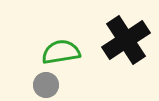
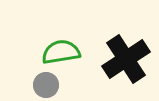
black cross: moved 19 px down
